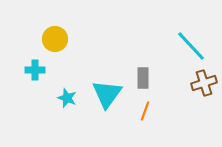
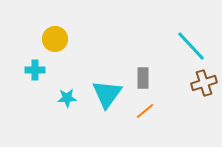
cyan star: rotated 24 degrees counterclockwise
orange line: rotated 30 degrees clockwise
